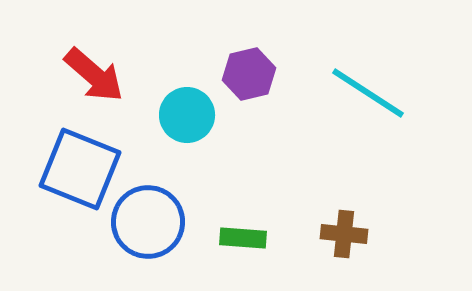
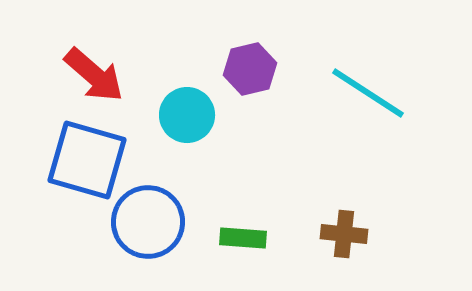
purple hexagon: moved 1 px right, 5 px up
blue square: moved 7 px right, 9 px up; rotated 6 degrees counterclockwise
